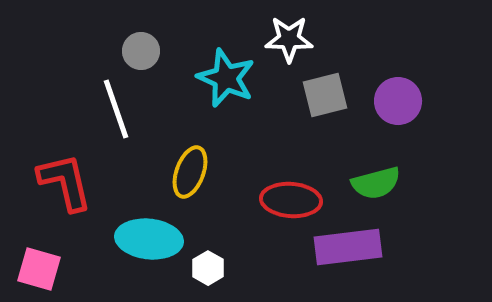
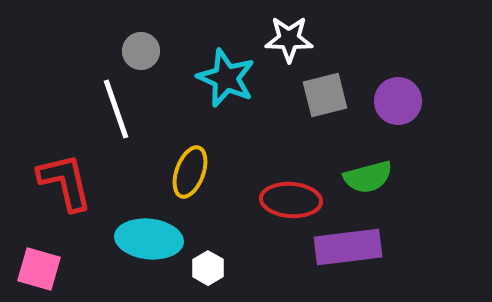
green semicircle: moved 8 px left, 6 px up
